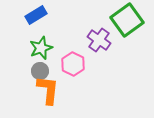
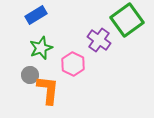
gray circle: moved 10 px left, 4 px down
